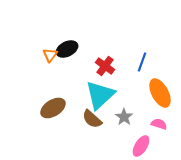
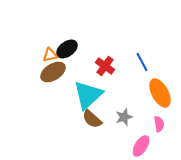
black ellipse: rotated 10 degrees counterclockwise
orange triangle: rotated 42 degrees clockwise
blue line: rotated 48 degrees counterclockwise
cyan triangle: moved 12 px left
brown ellipse: moved 36 px up
gray star: rotated 18 degrees clockwise
pink semicircle: rotated 63 degrees clockwise
